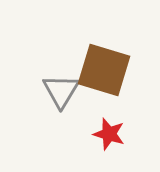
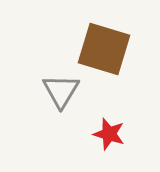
brown square: moved 21 px up
